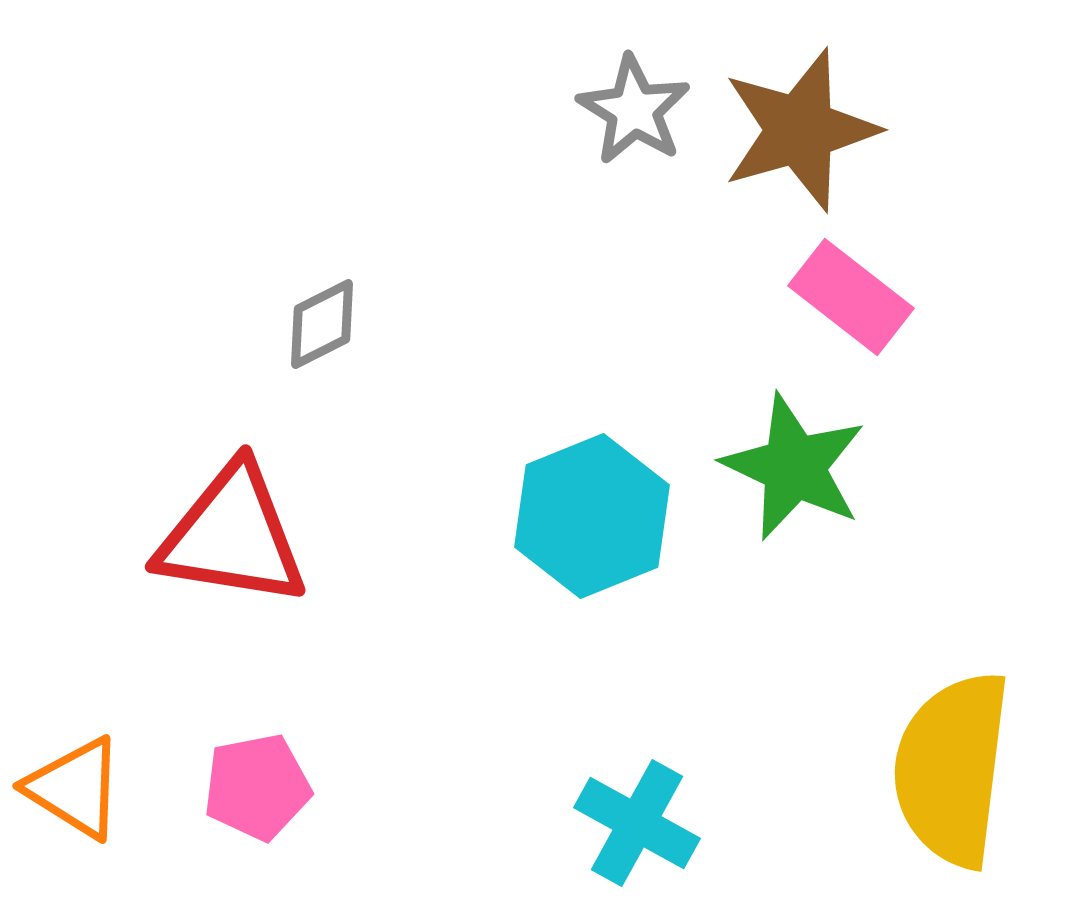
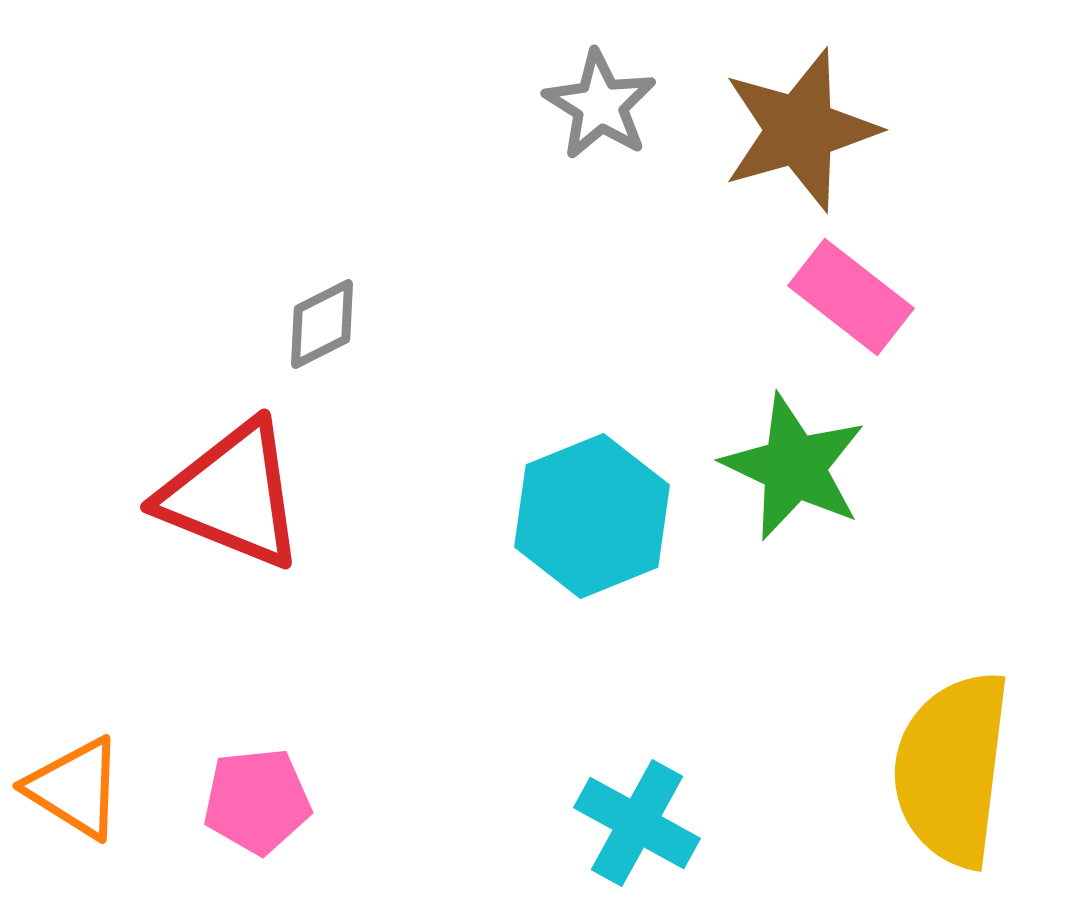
gray star: moved 34 px left, 5 px up
red triangle: moved 41 px up; rotated 13 degrees clockwise
pink pentagon: moved 14 px down; rotated 5 degrees clockwise
